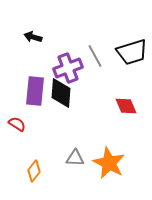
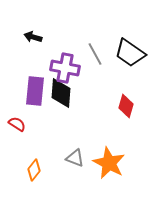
black trapezoid: moved 2 px left, 1 px down; rotated 52 degrees clockwise
gray line: moved 2 px up
purple cross: moved 3 px left; rotated 32 degrees clockwise
red diamond: rotated 40 degrees clockwise
gray triangle: rotated 18 degrees clockwise
orange diamond: moved 1 px up
